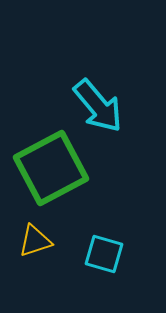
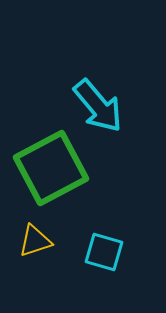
cyan square: moved 2 px up
